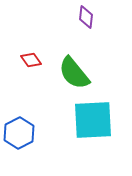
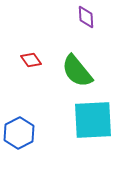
purple diamond: rotated 10 degrees counterclockwise
green semicircle: moved 3 px right, 2 px up
